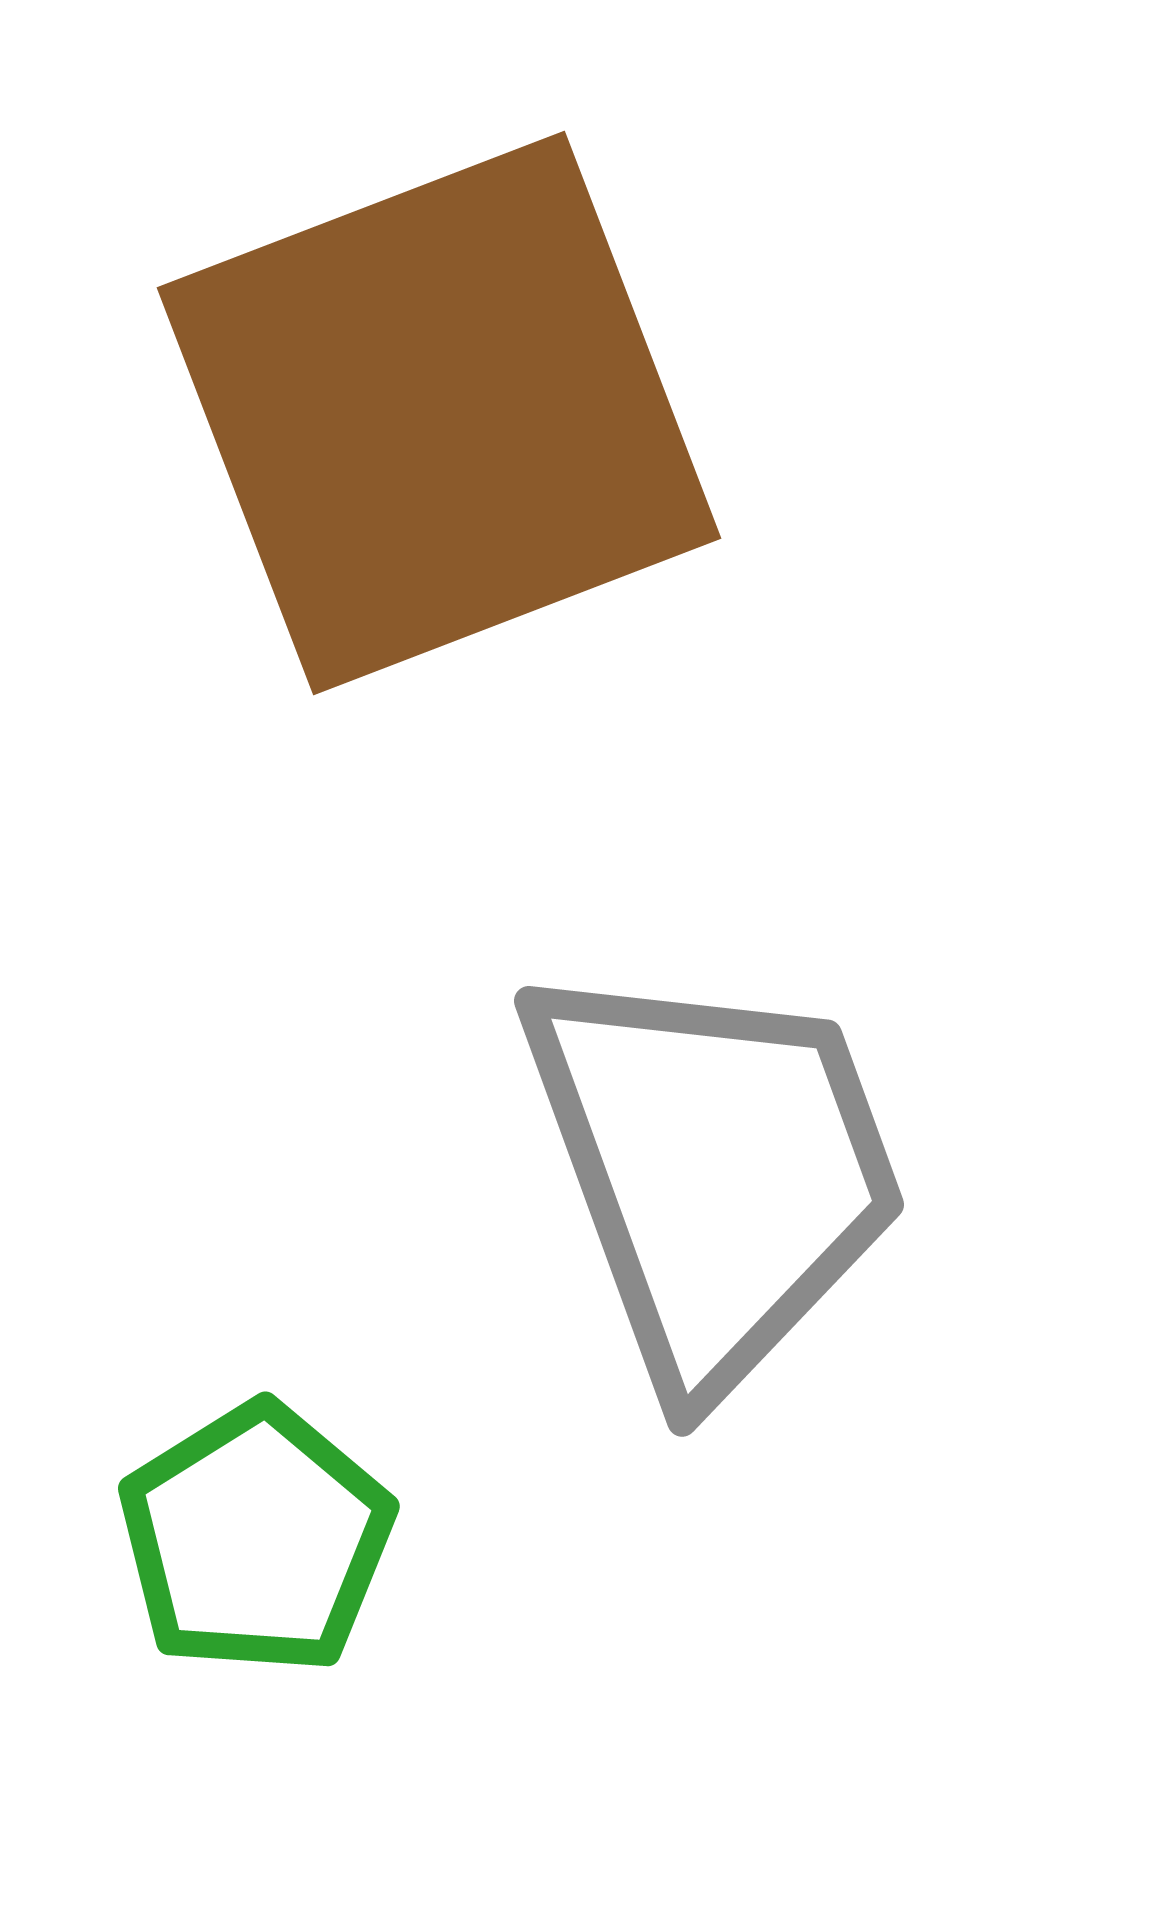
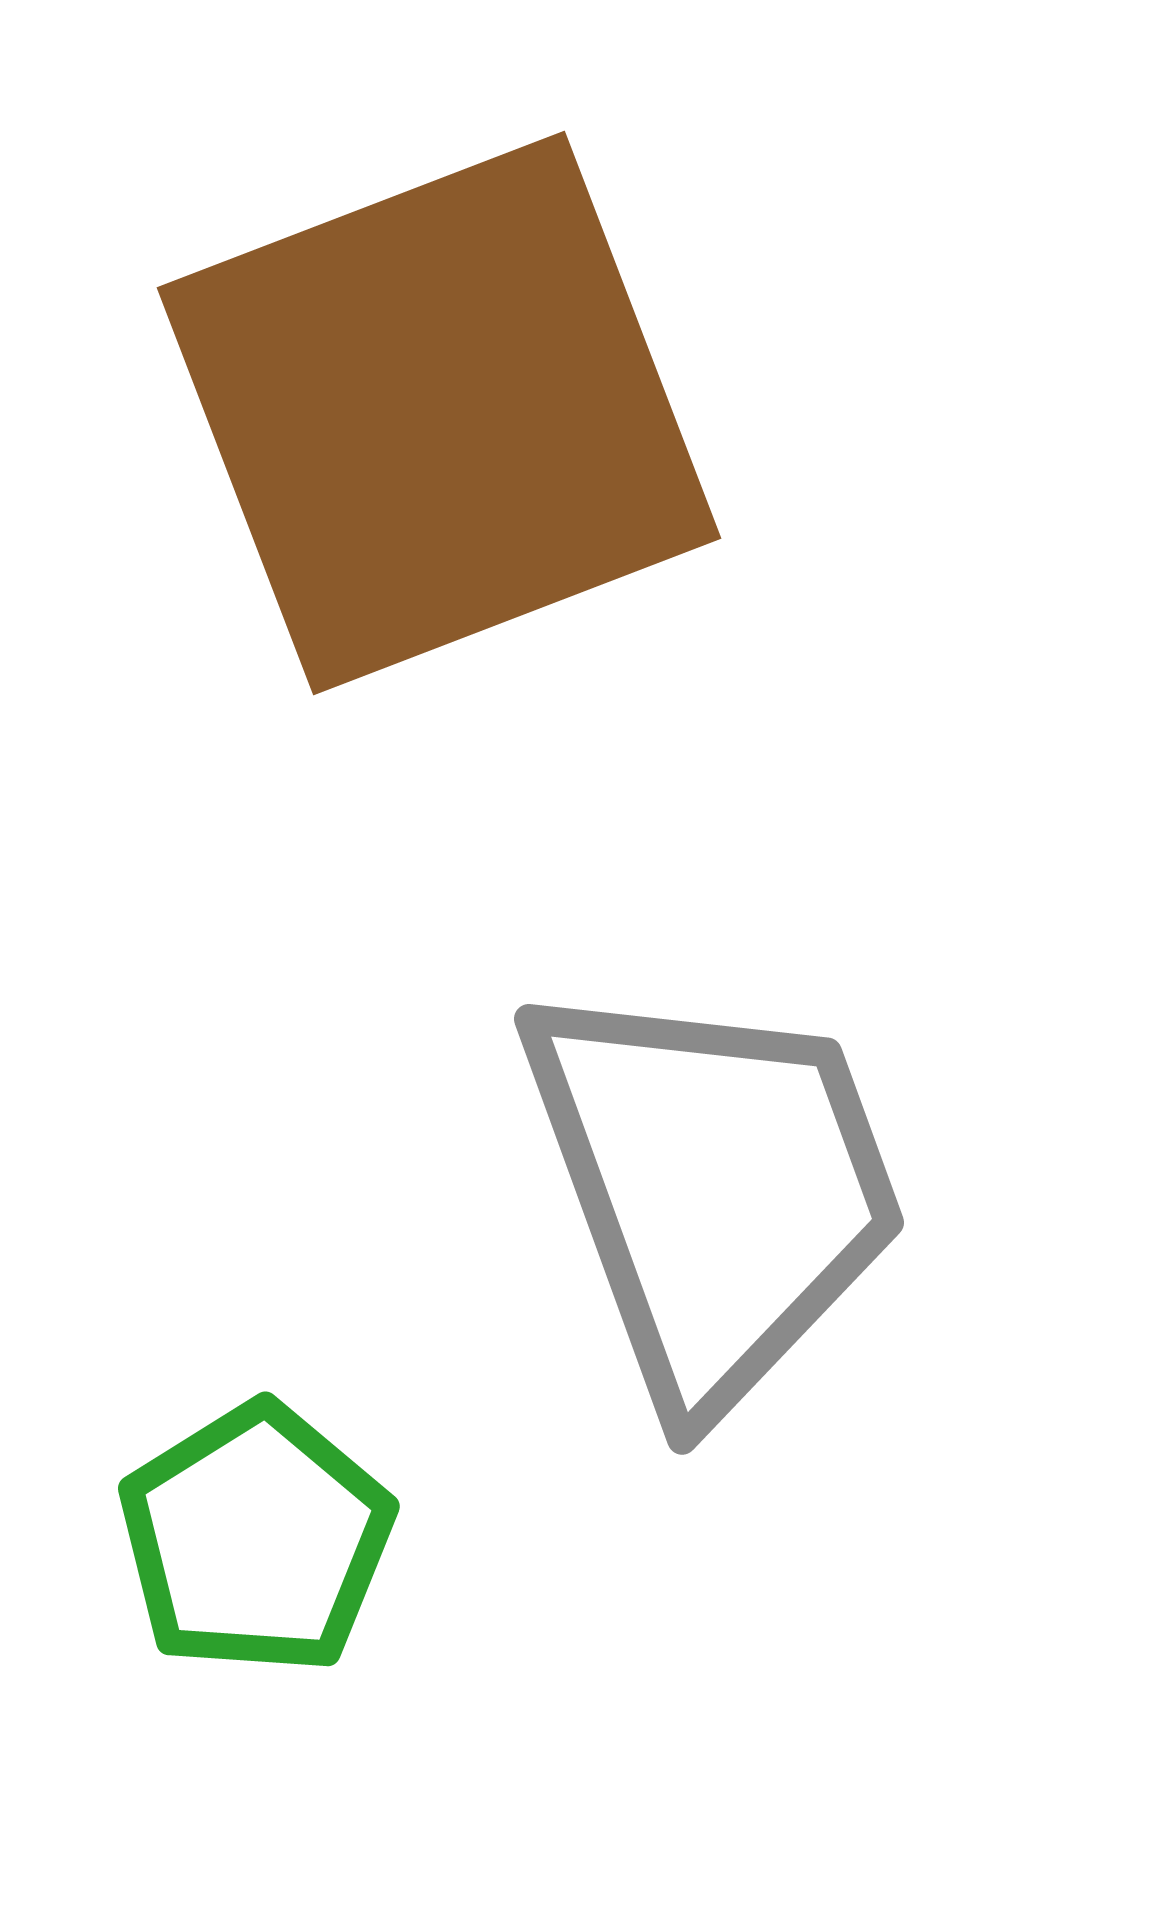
gray trapezoid: moved 18 px down
